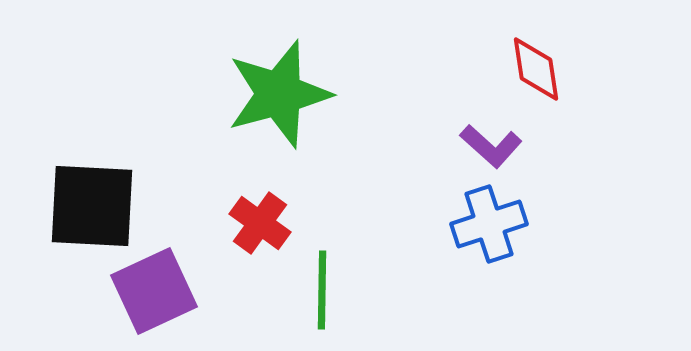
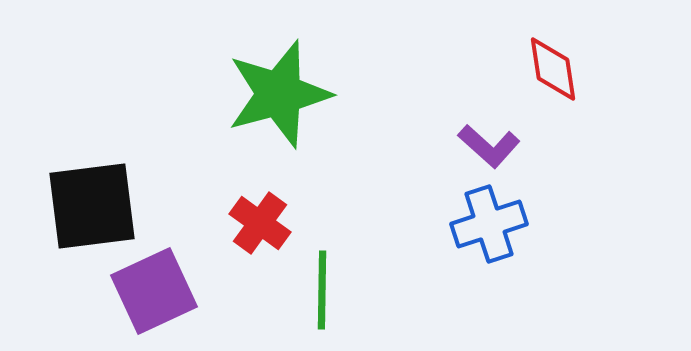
red diamond: moved 17 px right
purple L-shape: moved 2 px left
black square: rotated 10 degrees counterclockwise
